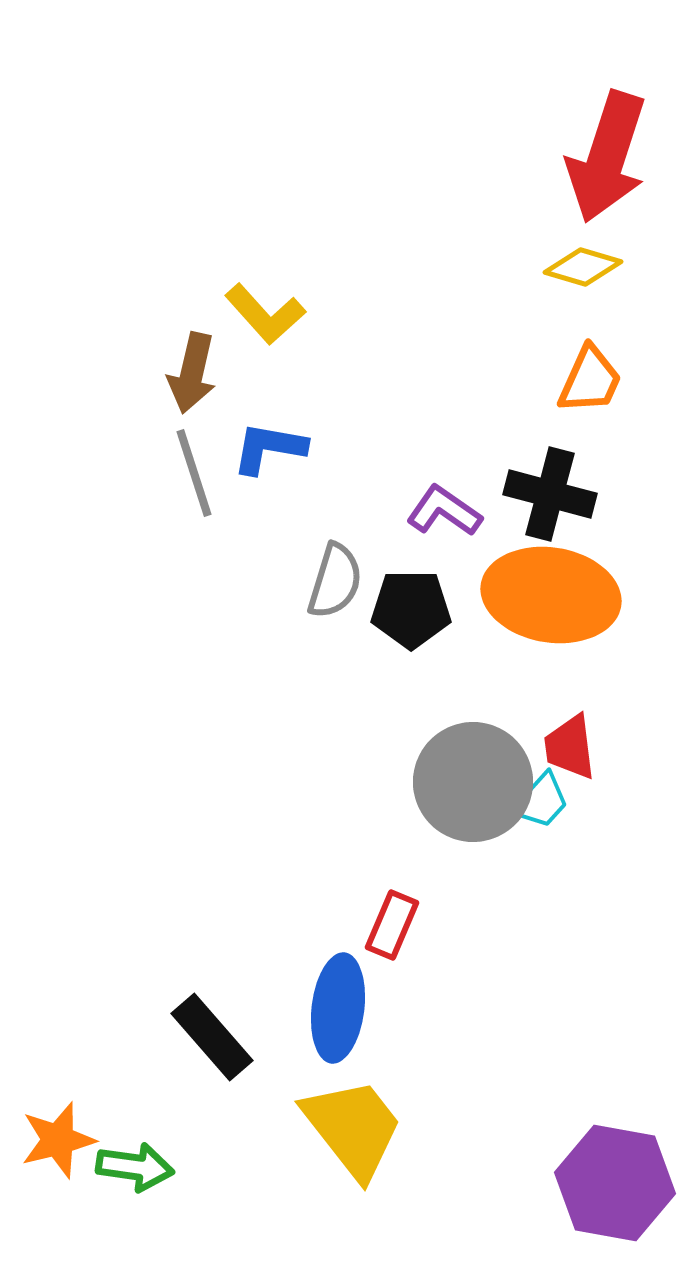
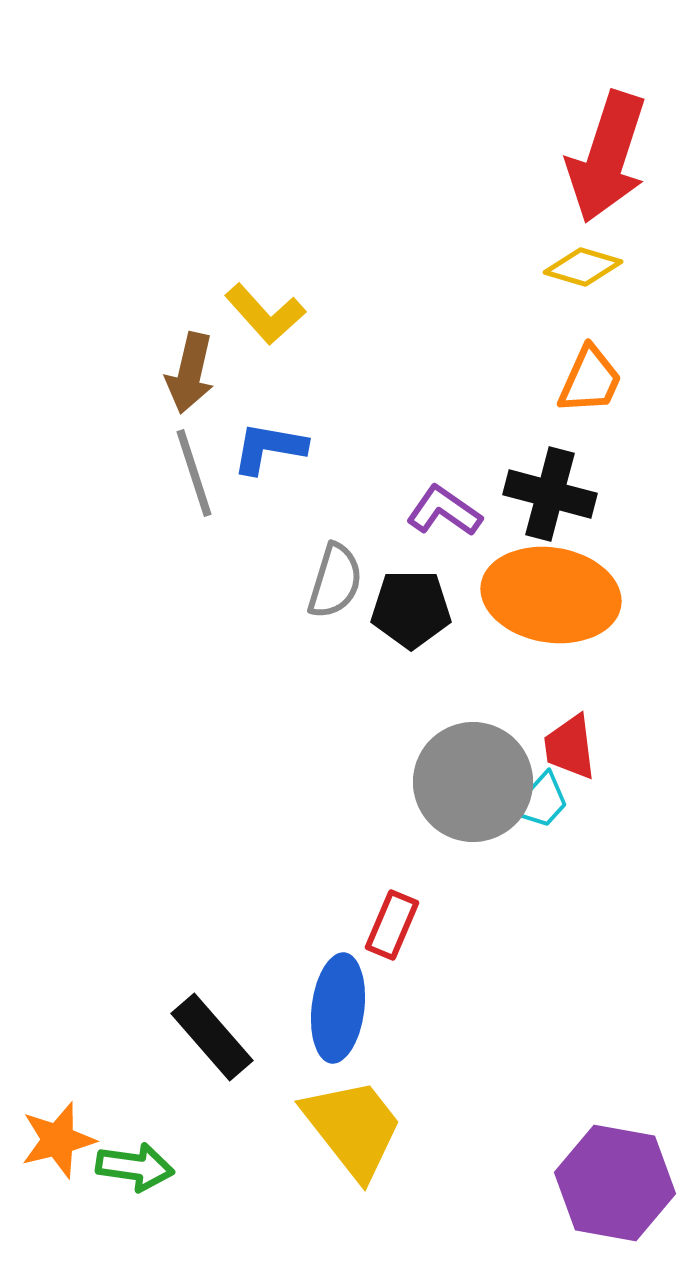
brown arrow: moved 2 px left
